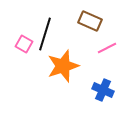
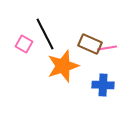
brown rectangle: moved 23 px down
black line: rotated 44 degrees counterclockwise
pink line: rotated 18 degrees clockwise
blue cross: moved 5 px up; rotated 20 degrees counterclockwise
